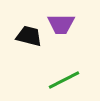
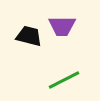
purple trapezoid: moved 1 px right, 2 px down
